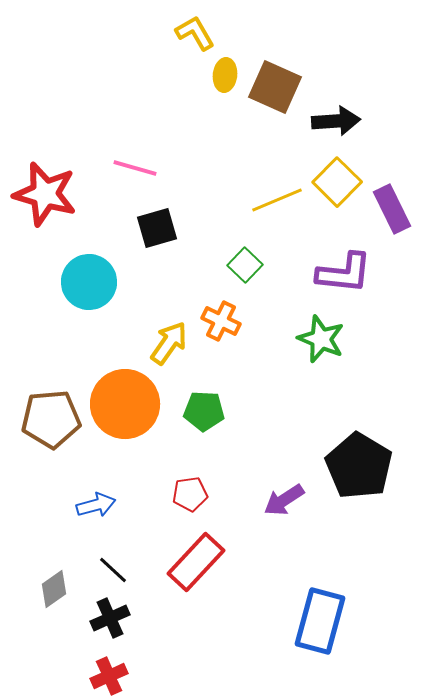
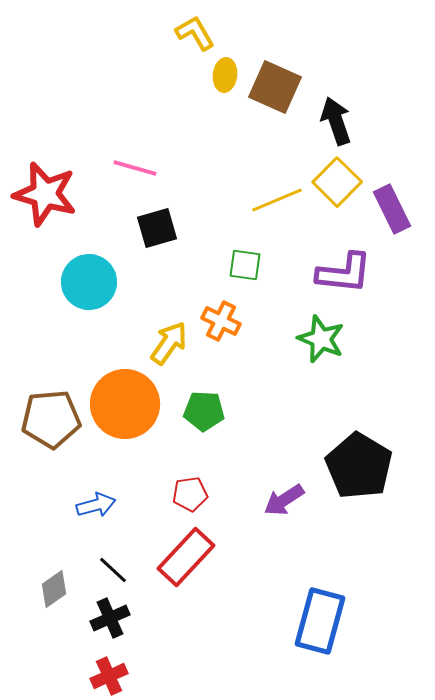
black arrow: rotated 105 degrees counterclockwise
green square: rotated 36 degrees counterclockwise
red rectangle: moved 10 px left, 5 px up
